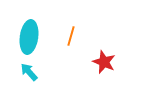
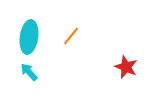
orange line: rotated 24 degrees clockwise
red star: moved 22 px right, 5 px down
